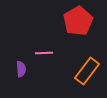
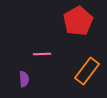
pink line: moved 2 px left, 1 px down
purple semicircle: moved 3 px right, 10 px down
